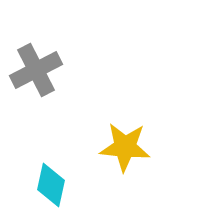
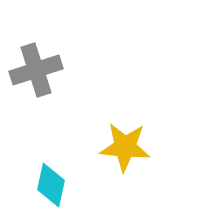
gray cross: rotated 9 degrees clockwise
